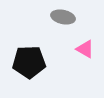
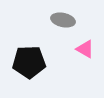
gray ellipse: moved 3 px down
